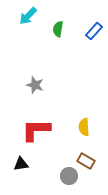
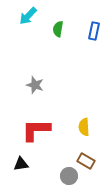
blue rectangle: rotated 30 degrees counterclockwise
